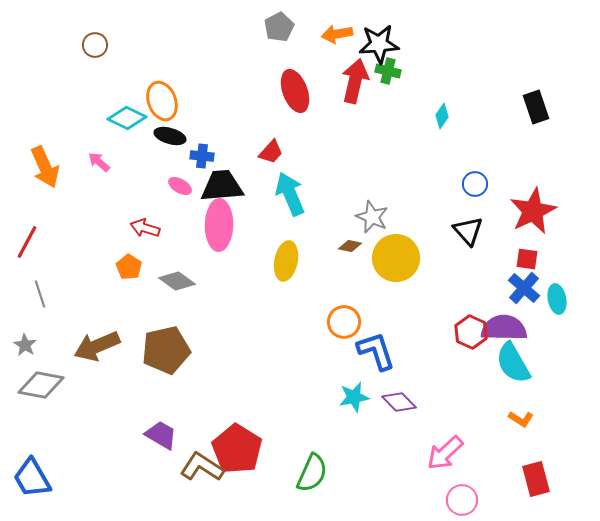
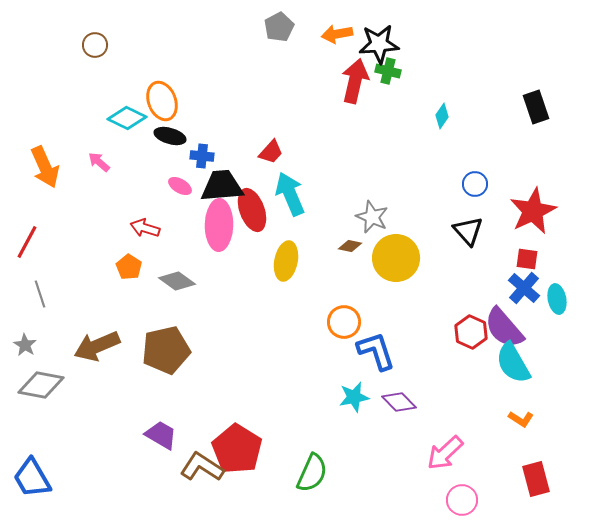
red ellipse at (295, 91): moved 43 px left, 119 px down
purple semicircle at (504, 328): rotated 132 degrees counterclockwise
